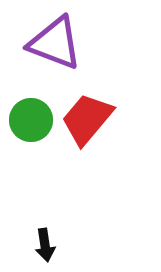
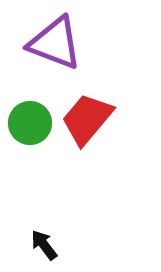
green circle: moved 1 px left, 3 px down
black arrow: moved 1 px left; rotated 152 degrees clockwise
